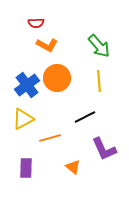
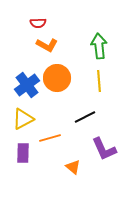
red semicircle: moved 2 px right
green arrow: rotated 145 degrees counterclockwise
purple rectangle: moved 3 px left, 15 px up
